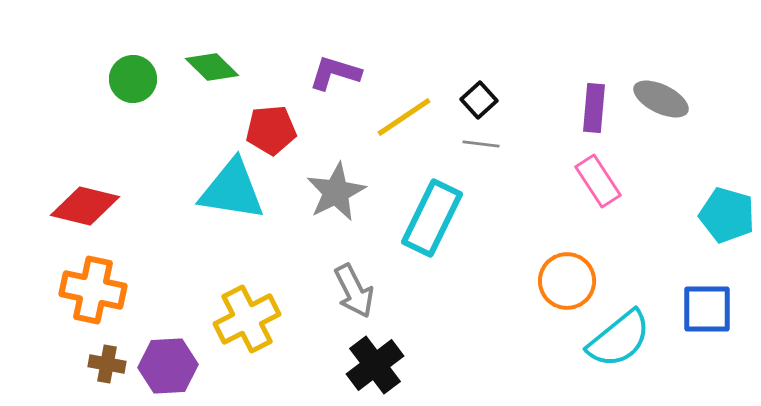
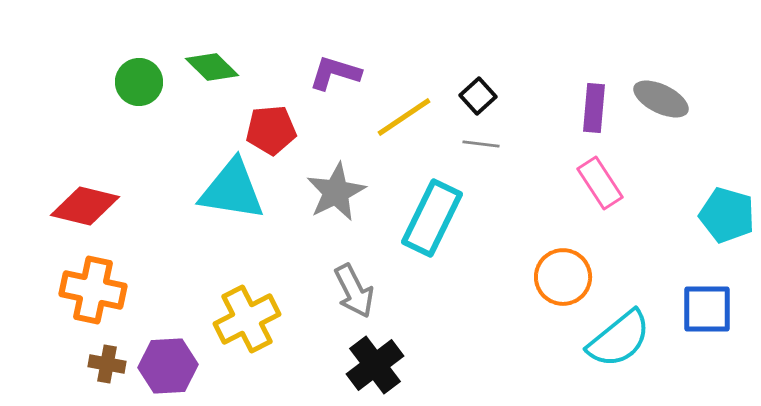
green circle: moved 6 px right, 3 px down
black square: moved 1 px left, 4 px up
pink rectangle: moved 2 px right, 2 px down
orange circle: moved 4 px left, 4 px up
